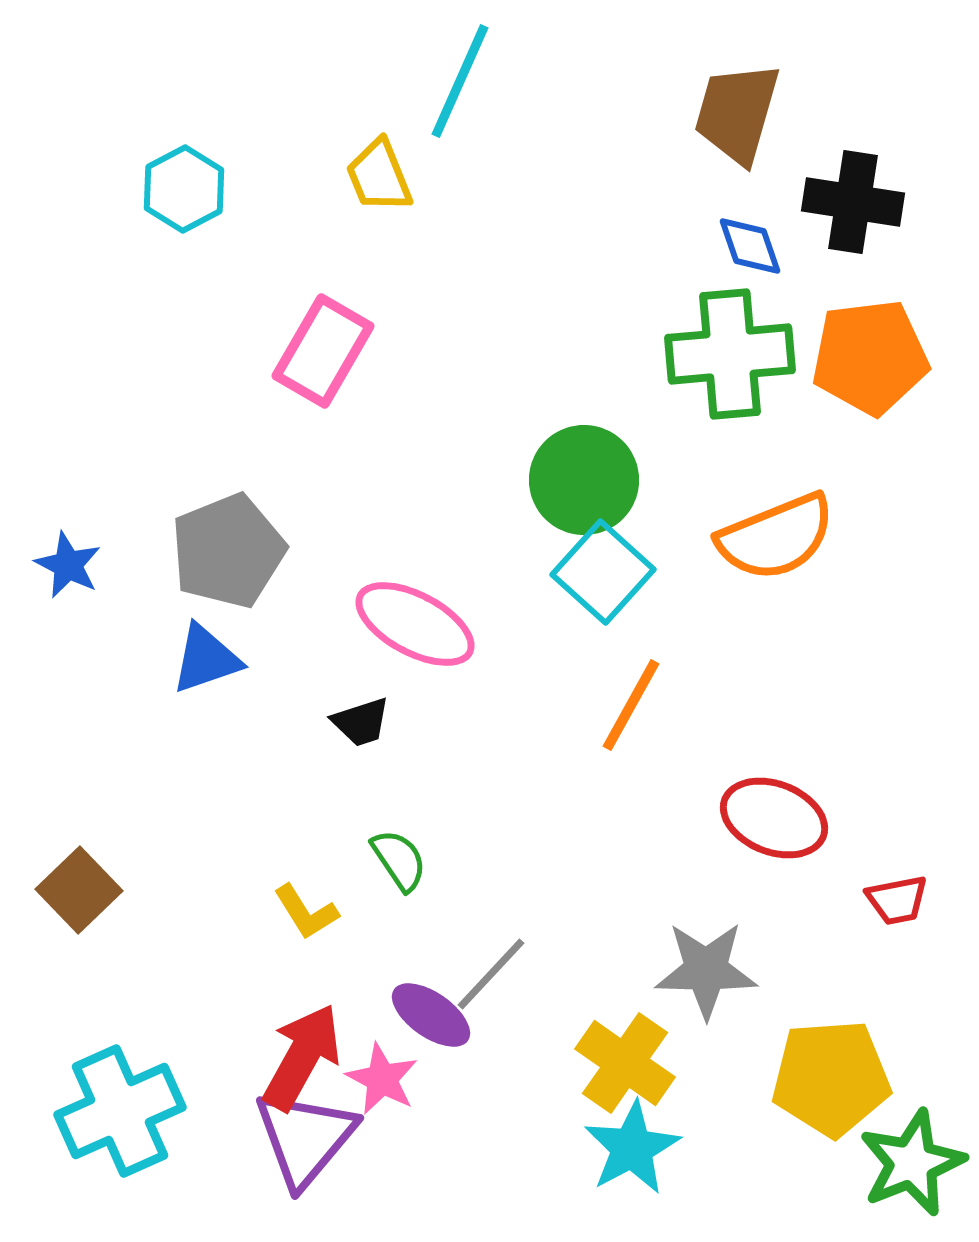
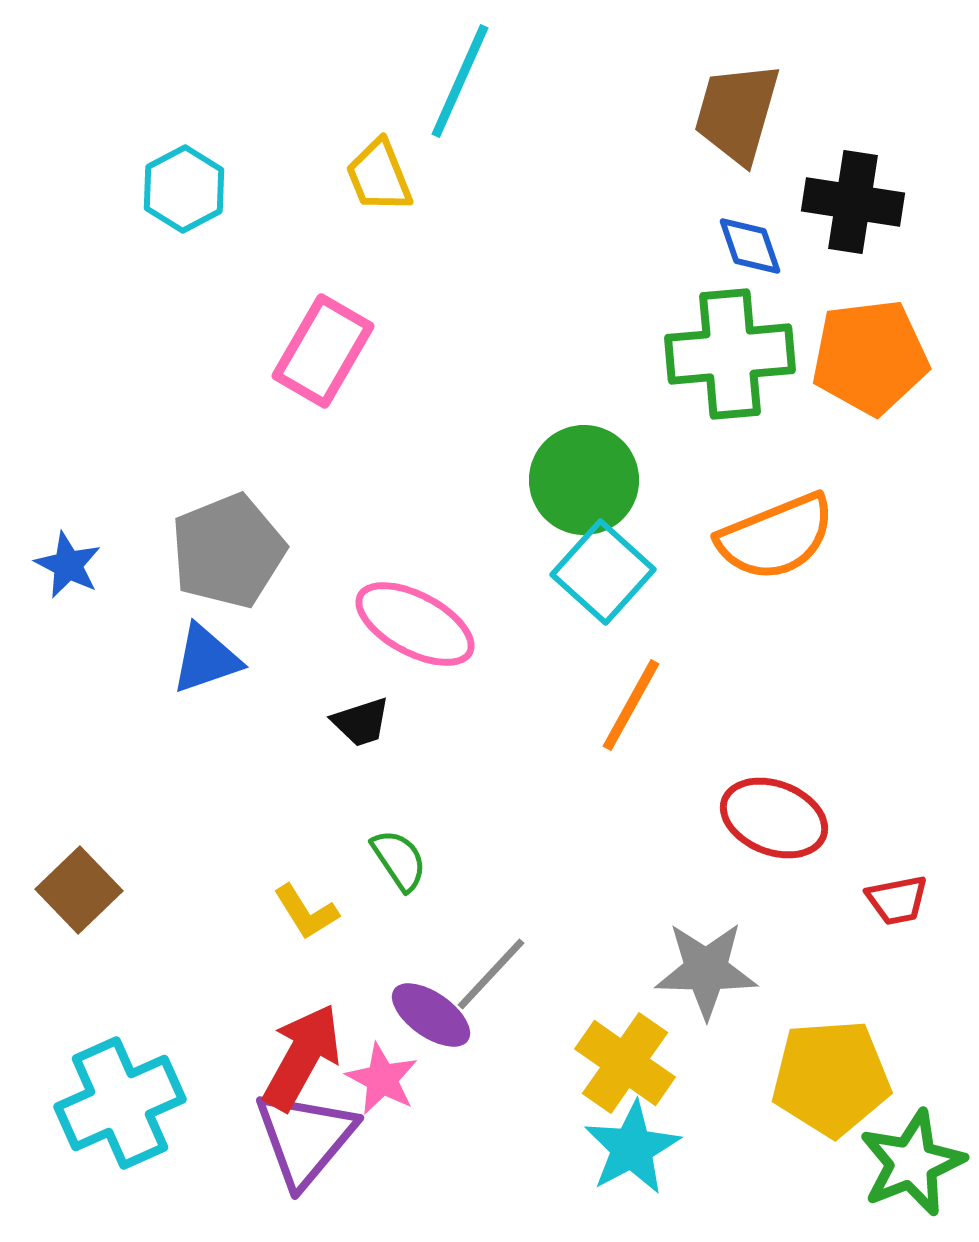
cyan cross: moved 8 px up
